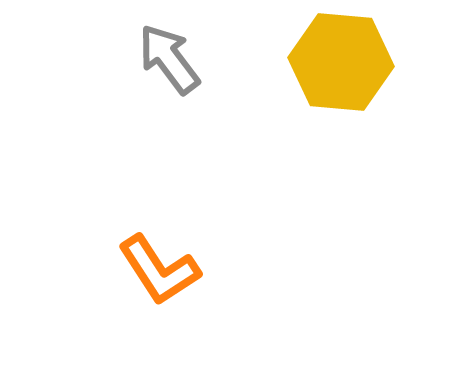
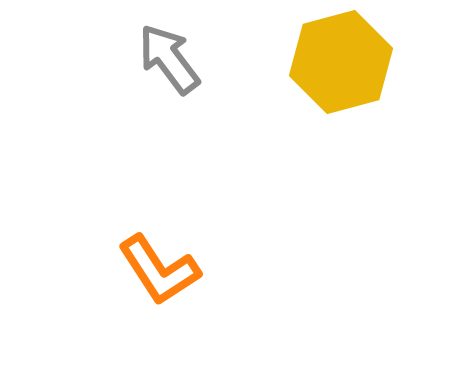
yellow hexagon: rotated 20 degrees counterclockwise
